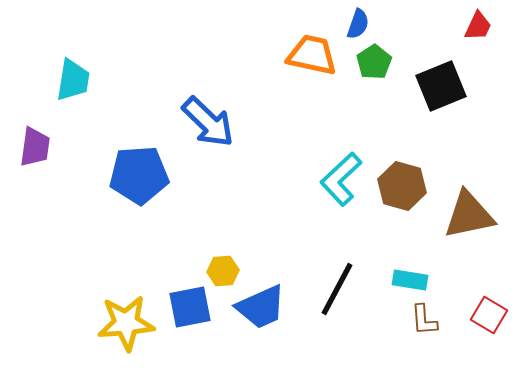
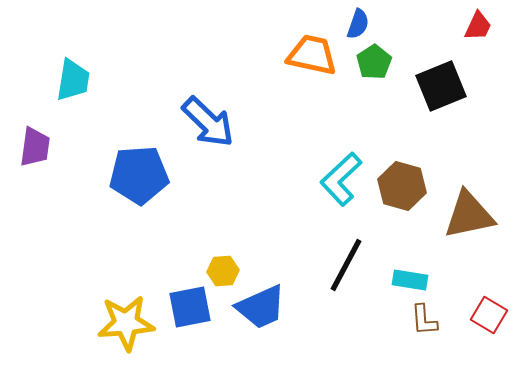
black line: moved 9 px right, 24 px up
